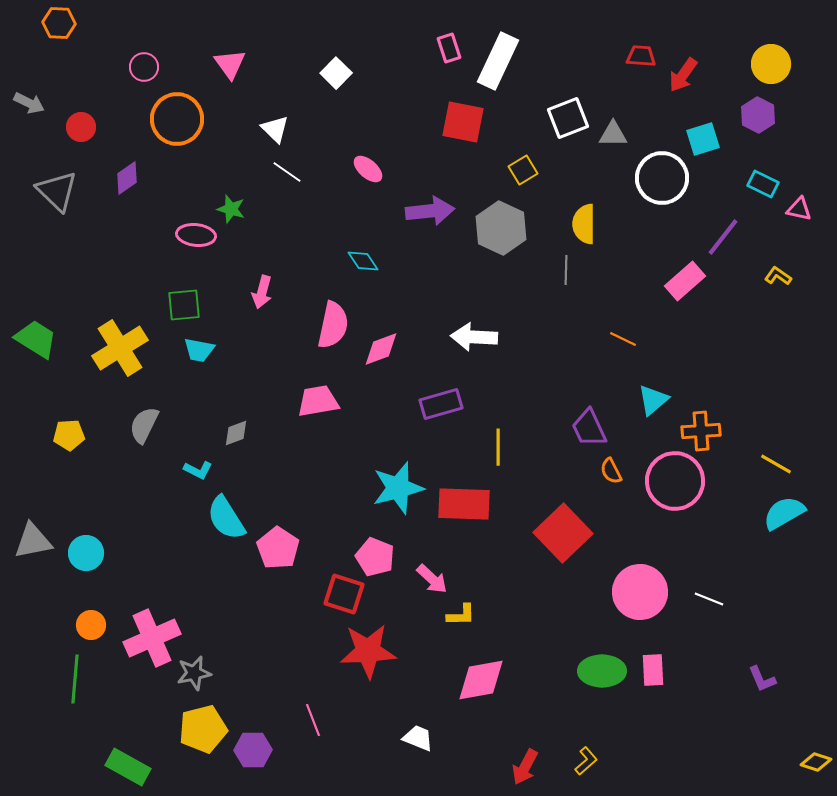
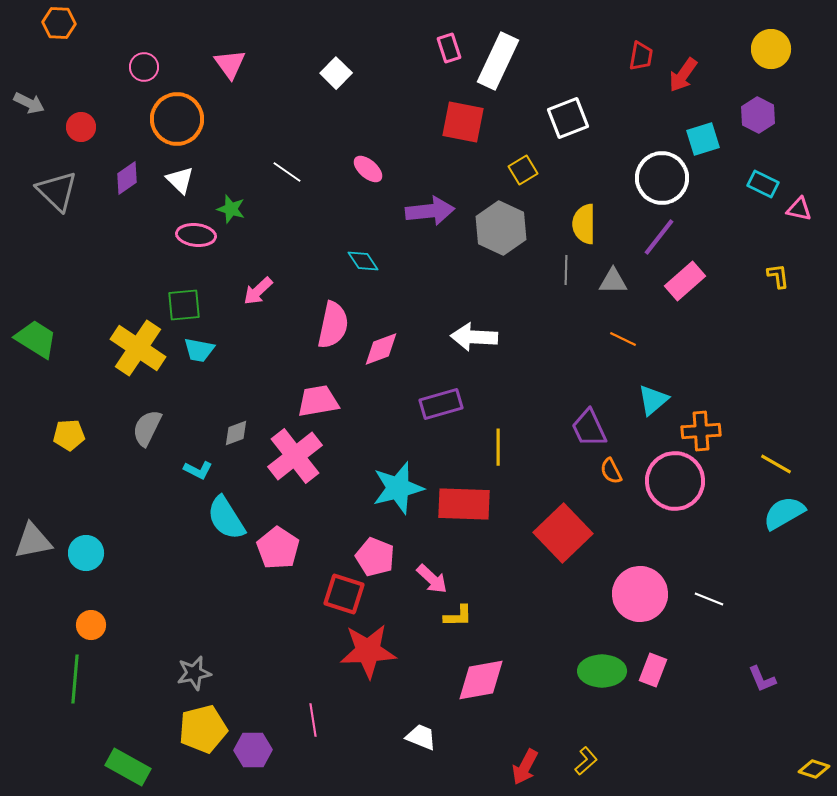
red trapezoid at (641, 56): rotated 96 degrees clockwise
yellow circle at (771, 64): moved 15 px up
white triangle at (275, 129): moved 95 px left, 51 px down
gray triangle at (613, 134): moved 147 px down
purple line at (723, 237): moved 64 px left
yellow L-shape at (778, 276): rotated 48 degrees clockwise
pink arrow at (262, 292): moved 4 px left, 1 px up; rotated 32 degrees clockwise
yellow cross at (120, 348): moved 18 px right; rotated 24 degrees counterclockwise
gray semicircle at (144, 425): moved 3 px right, 3 px down
pink circle at (640, 592): moved 2 px down
yellow L-shape at (461, 615): moved 3 px left, 1 px down
pink cross at (152, 638): moved 143 px right, 182 px up; rotated 14 degrees counterclockwise
pink rectangle at (653, 670): rotated 24 degrees clockwise
pink line at (313, 720): rotated 12 degrees clockwise
white trapezoid at (418, 738): moved 3 px right, 1 px up
yellow diamond at (816, 762): moved 2 px left, 7 px down
